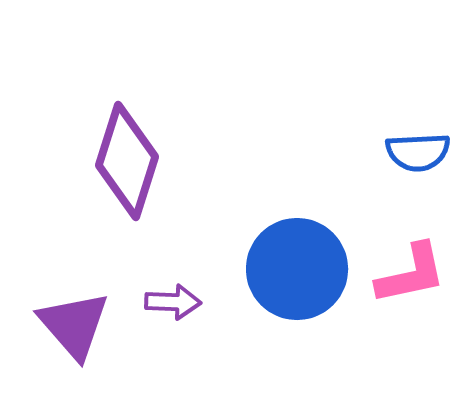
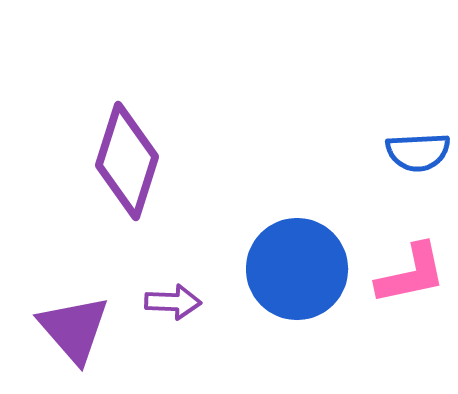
purple triangle: moved 4 px down
